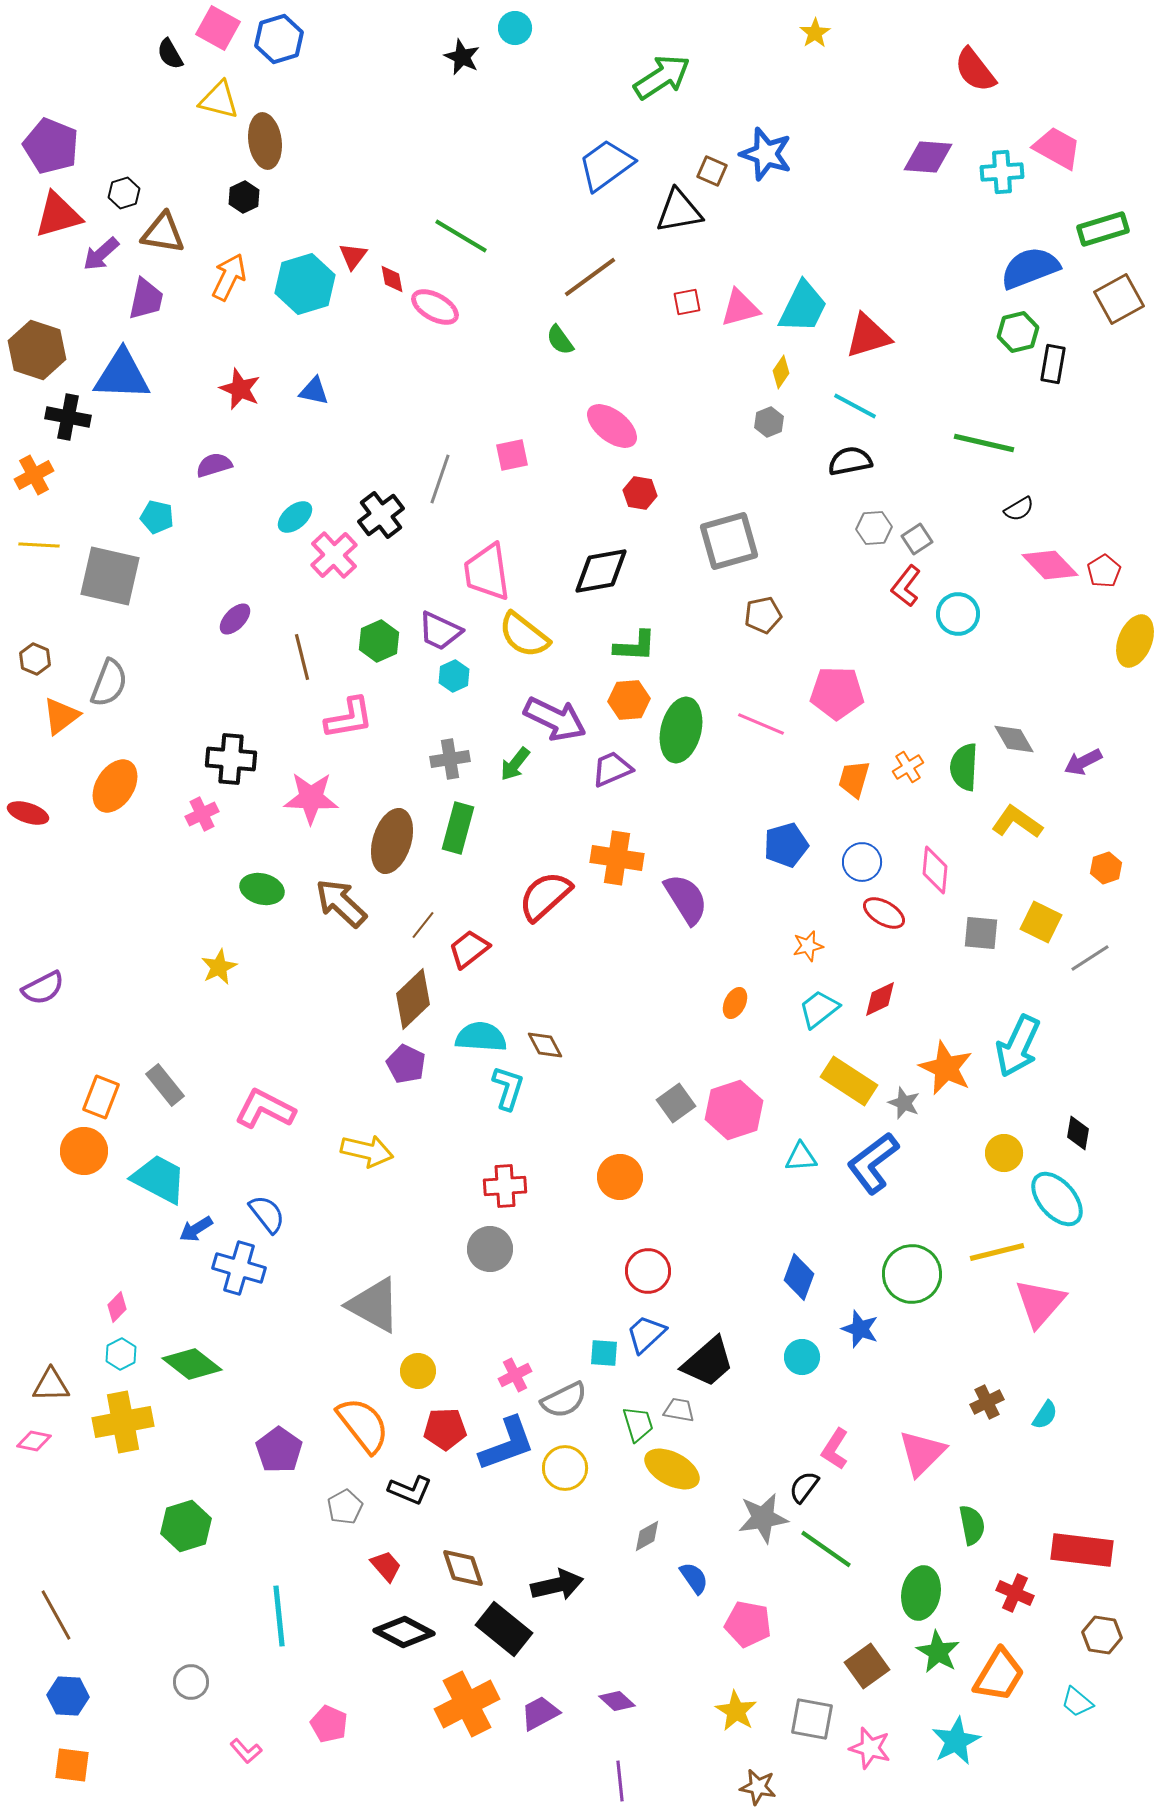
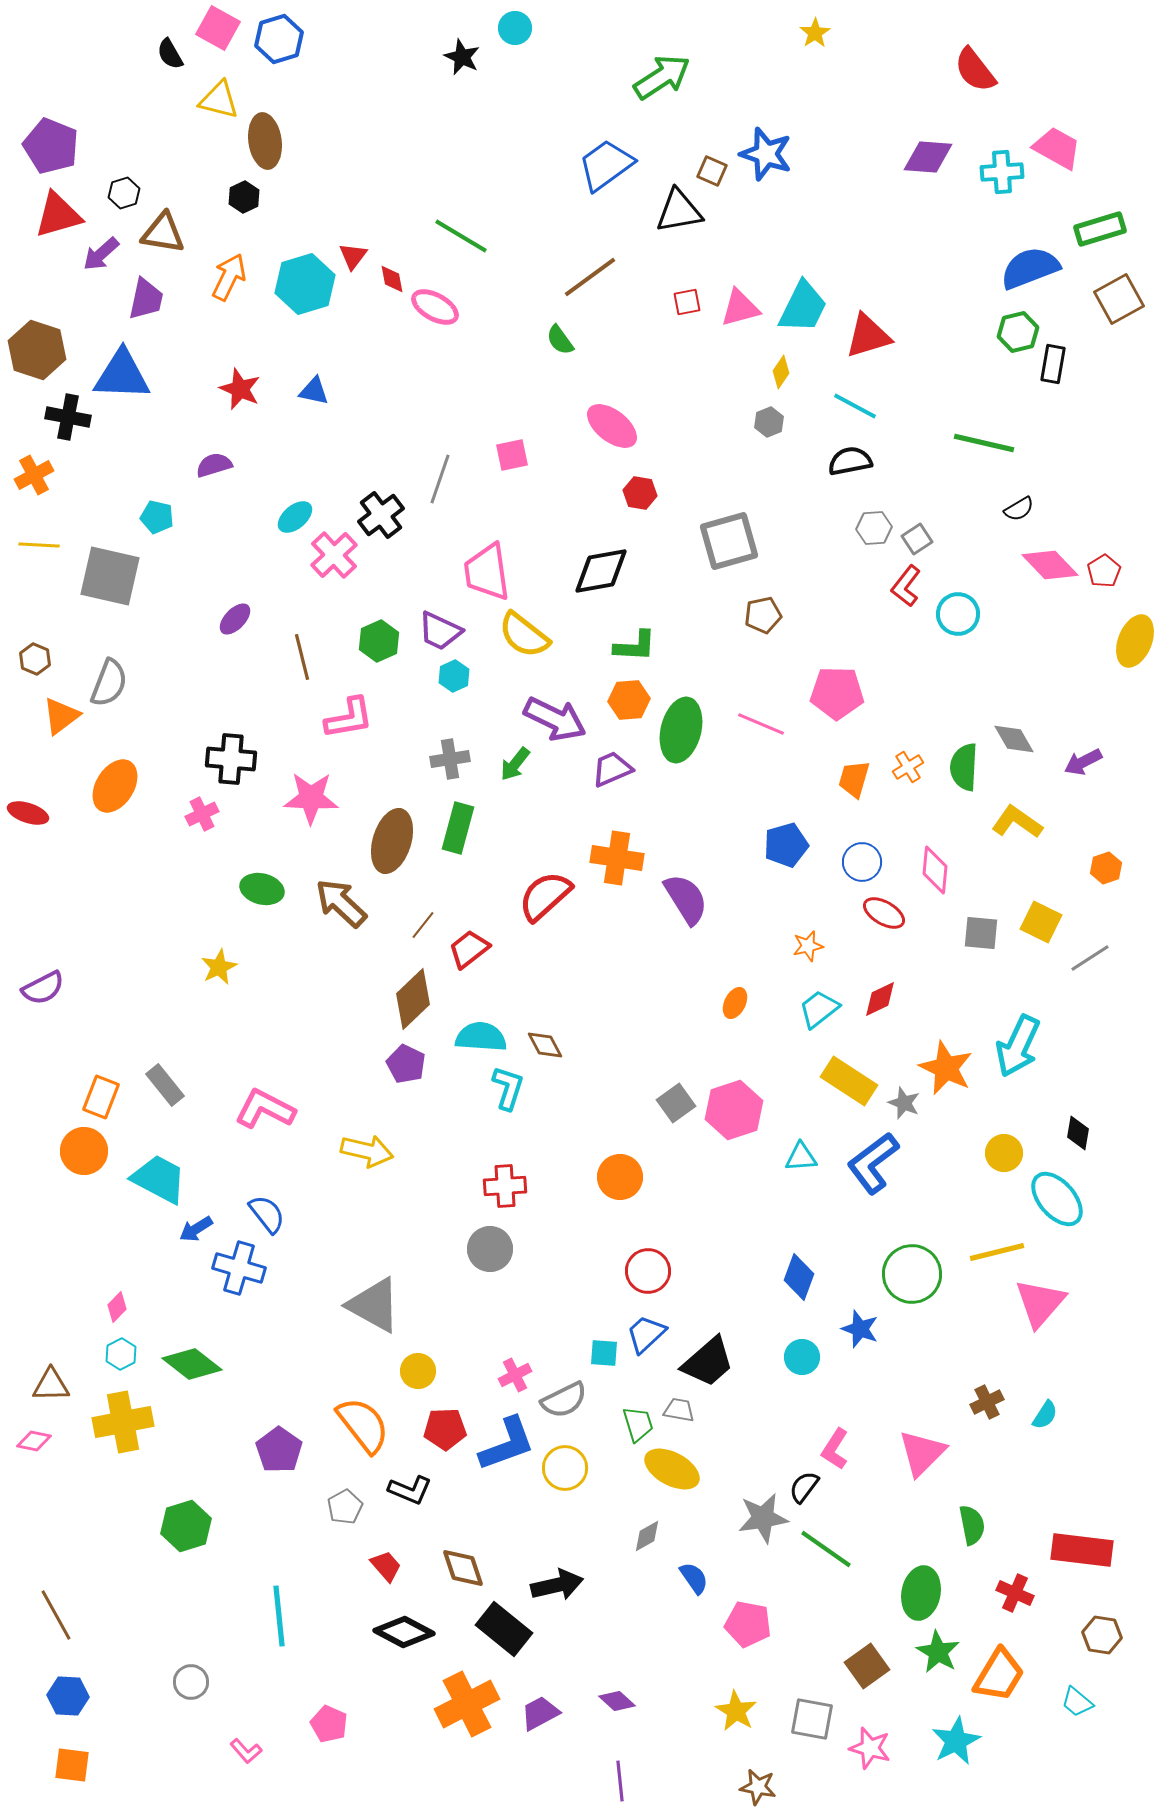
green rectangle at (1103, 229): moved 3 px left
